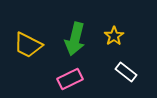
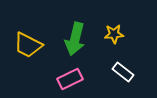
yellow star: moved 2 px up; rotated 30 degrees clockwise
white rectangle: moved 3 px left
